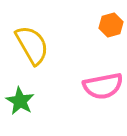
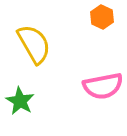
orange hexagon: moved 9 px left, 8 px up; rotated 20 degrees counterclockwise
yellow semicircle: moved 2 px right, 1 px up
